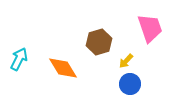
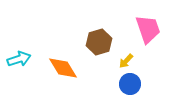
pink trapezoid: moved 2 px left, 1 px down
cyan arrow: rotated 45 degrees clockwise
